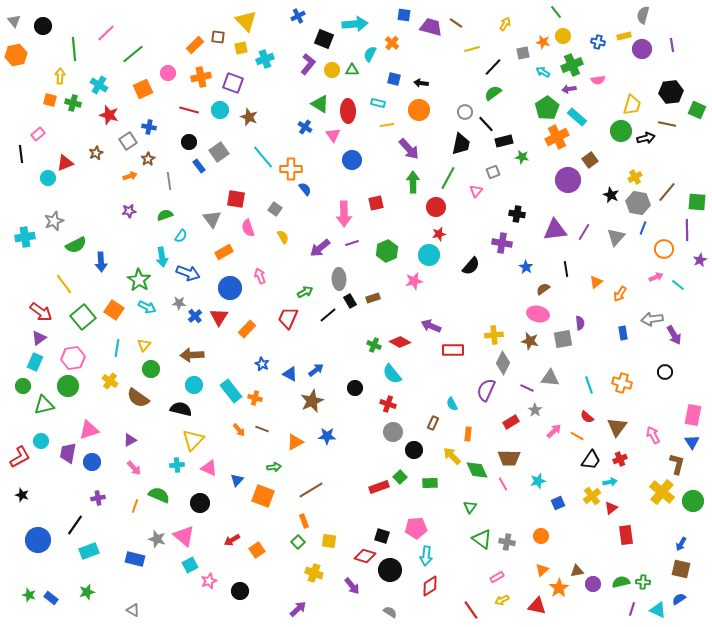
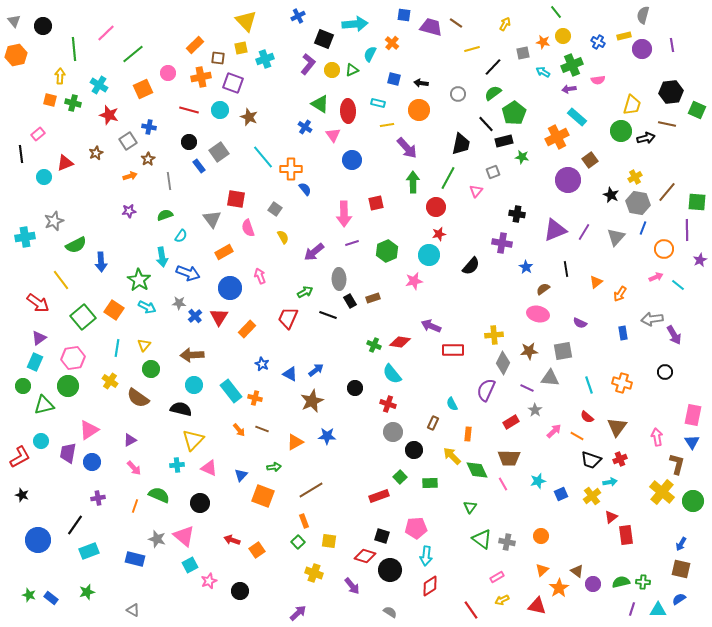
brown square at (218, 37): moved 21 px down
blue cross at (598, 42): rotated 16 degrees clockwise
green triangle at (352, 70): rotated 24 degrees counterclockwise
green pentagon at (547, 108): moved 33 px left, 5 px down
gray circle at (465, 112): moved 7 px left, 18 px up
purple arrow at (409, 149): moved 2 px left, 1 px up
cyan circle at (48, 178): moved 4 px left, 1 px up
purple triangle at (555, 230): rotated 15 degrees counterclockwise
purple arrow at (320, 248): moved 6 px left, 4 px down
yellow line at (64, 284): moved 3 px left, 4 px up
red arrow at (41, 312): moved 3 px left, 9 px up
black line at (328, 315): rotated 60 degrees clockwise
purple semicircle at (580, 323): rotated 120 degrees clockwise
gray square at (563, 339): moved 12 px down
brown star at (530, 341): moved 1 px left, 10 px down; rotated 18 degrees counterclockwise
red diamond at (400, 342): rotated 20 degrees counterclockwise
pink triangle at (89, 430): rotated 15 degrees counterclockwise
pink arrow at (653, 435): moved 4 px right, 2 px down; rotated 18 degrees clockwise
black trapezoid at (591, 460): rotated 75 degrees clockwise
blue triangle at (237, 480): moved 4 px right, 5 px up
red rectangle at (379, 487): moved 9 px down
blue square at (558, 503): moved 3 px right, 9 px up
red triangle at (611, 508): moved 9 px down
red arrow at (232, 540): rotated 49 degrees clockwise
brown triangle at (577, 571): rotated 48 degrees clockwise
purple arrow at (298, 609): moved 4 px down
cyan triangle at (658, 610): rotated 24 degrees counterclockwise
